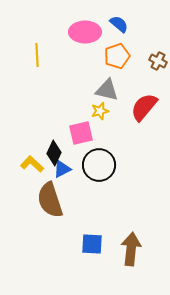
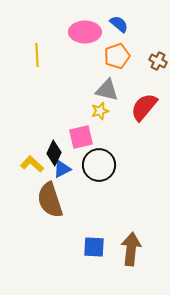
pink square: moved 4 px down
blue square: moved 2 px right, 3 px down
